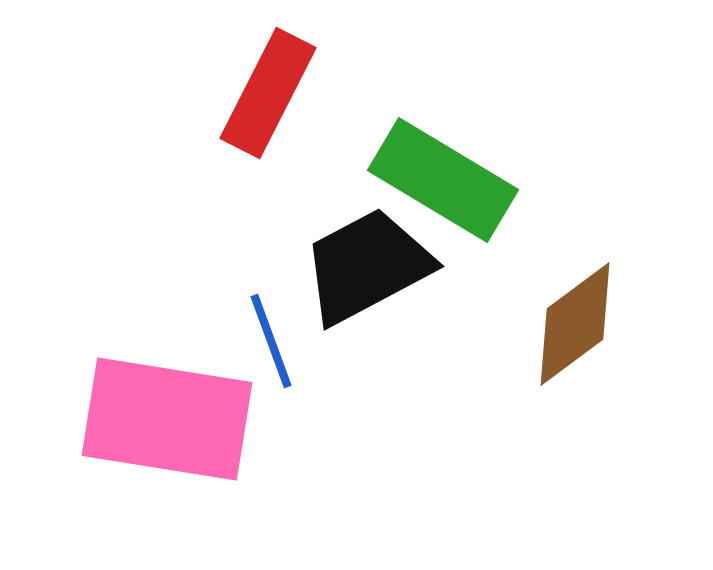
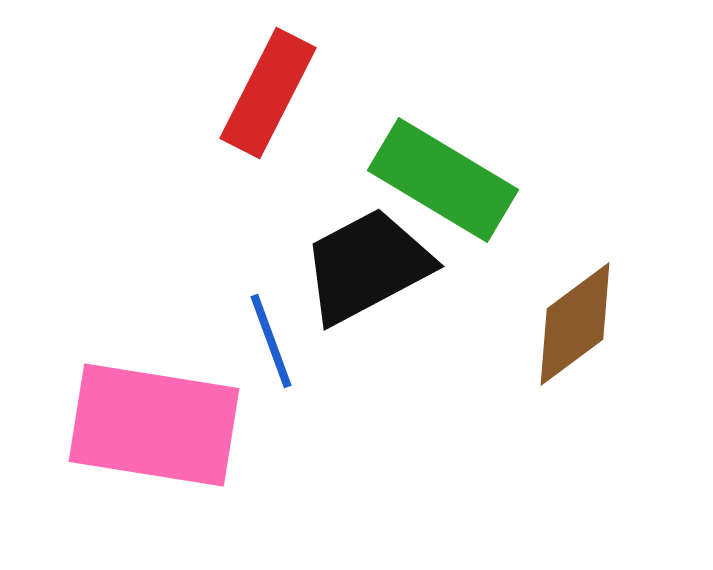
pink rectangle: moved 13 px left, 6 px down
